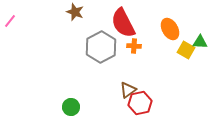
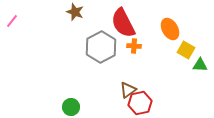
pink line: moved 2 px right
green triangle: moved 23 px down
